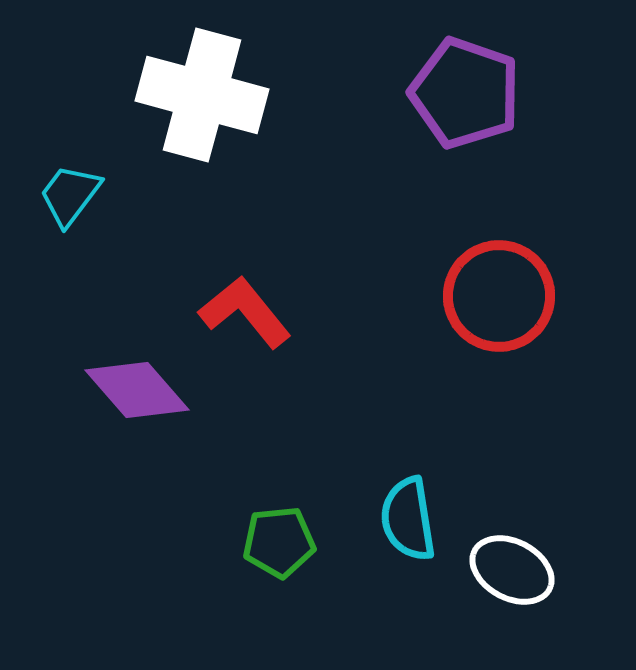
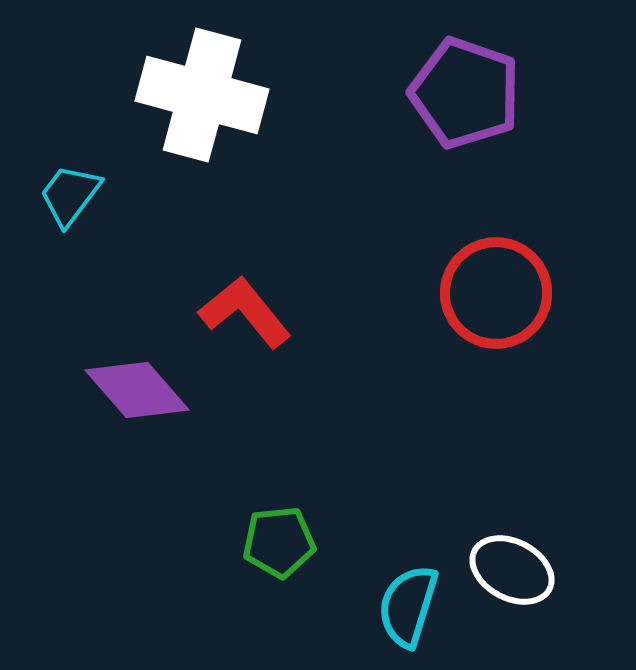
red circle: moved 3 px left, 3 px up
cyan semicircle: moved 87 px down; rotated 26 degrees clockwise
